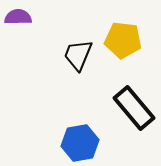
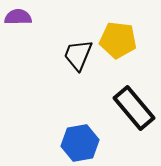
yellow pentagon: moved 5 px left
